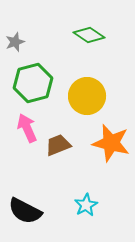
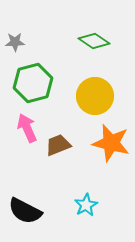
green diamond: moved 5 px right, 6 px down
gray star: rotated 18 degrees clockwise
yellow circle: moved 8 px right
